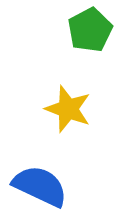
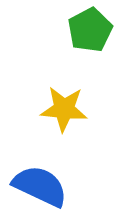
yellow star: moved 4 px left; rotated 15 degrees counterclockwise
